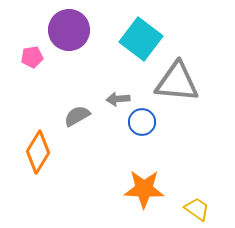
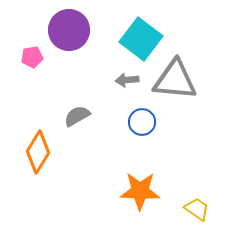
gray triangle: moved 2 px left, 2 px up
gray arrow: moved 9 px right, 19 px up
orange star: moved 4 px left, 2 px down
